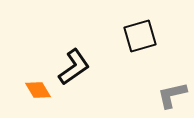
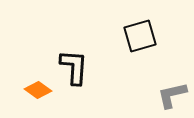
black L-shape: rotated 51 degrees counterclockwise
orange diamond: rotated 24 degrees counterclockwise
